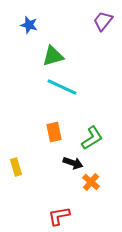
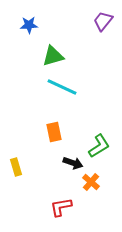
blue star: rotated 18 degrees counterclockwise
green L-shape: moved 7 px right, 8 px down
red L-shape: moved 2 px right, 9 px up
